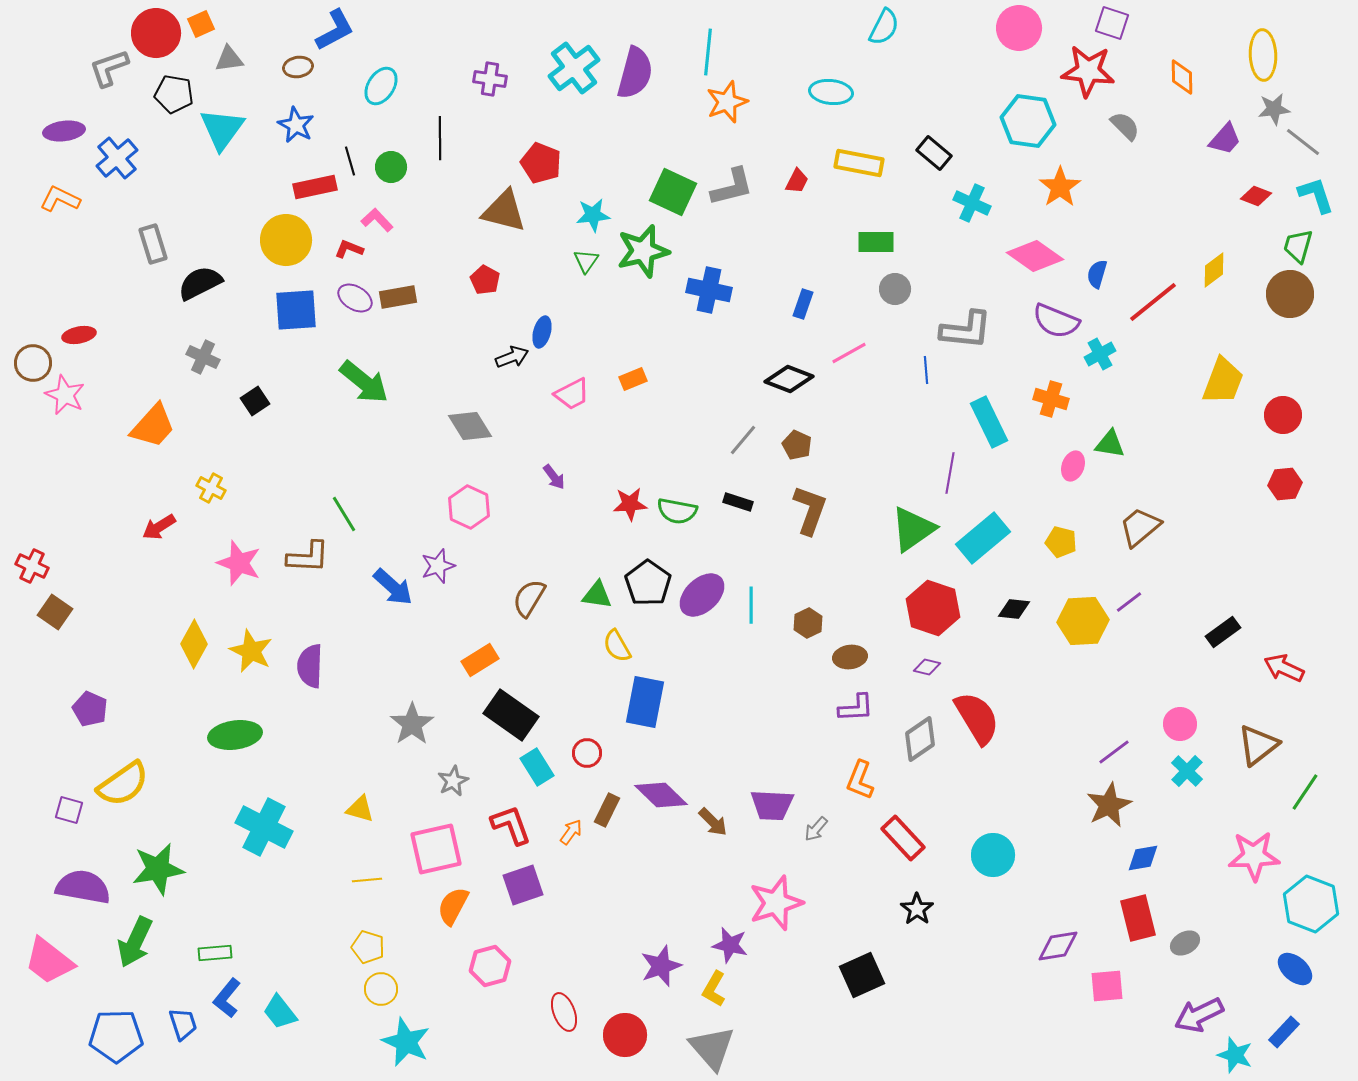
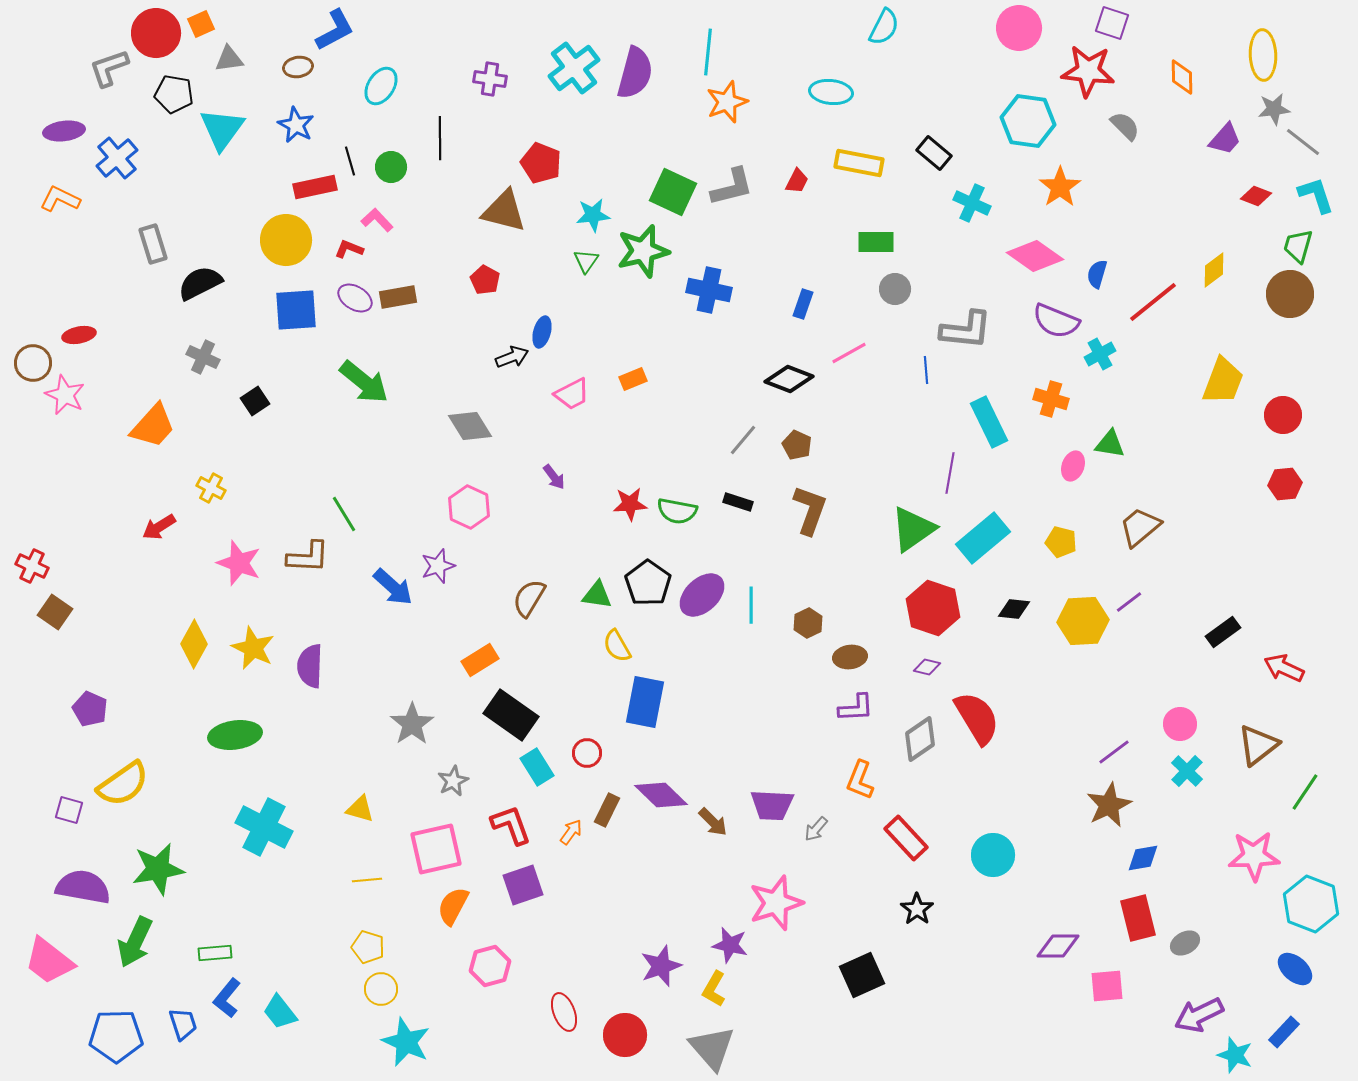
yellow star at (251, 651): moved 2 px right, 3 px up
red rectangle at (903, 838): moved 3 px right
purple diamond at (1058, 946): rotated 9 degrees clockwise
